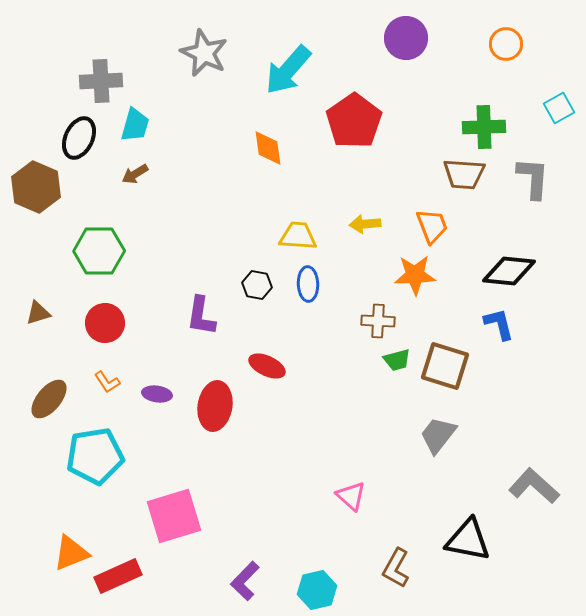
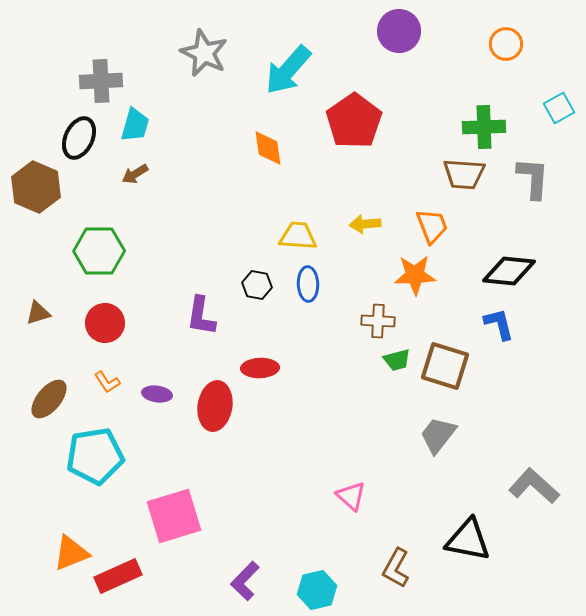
purple circle at (406, 38): moved 7 px left, 7 px up
red ellipse at (267, 366): moved 7 px left, 2 px down; rotated 27 degrees counterclockwise
